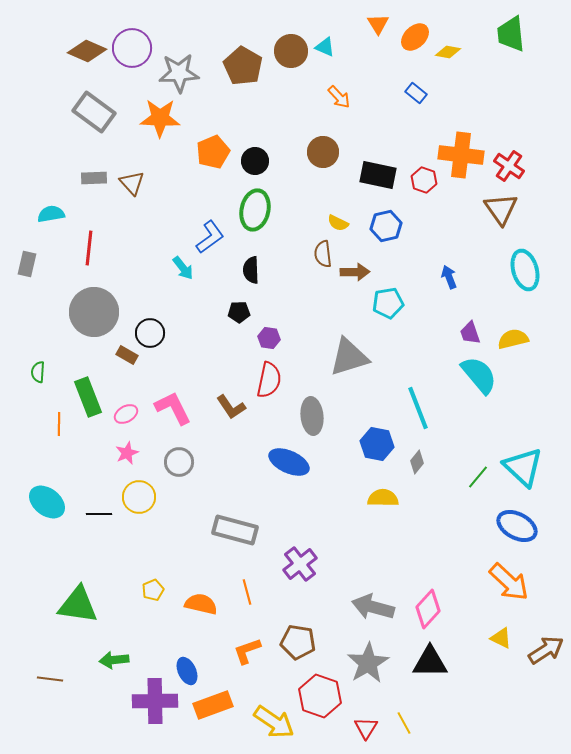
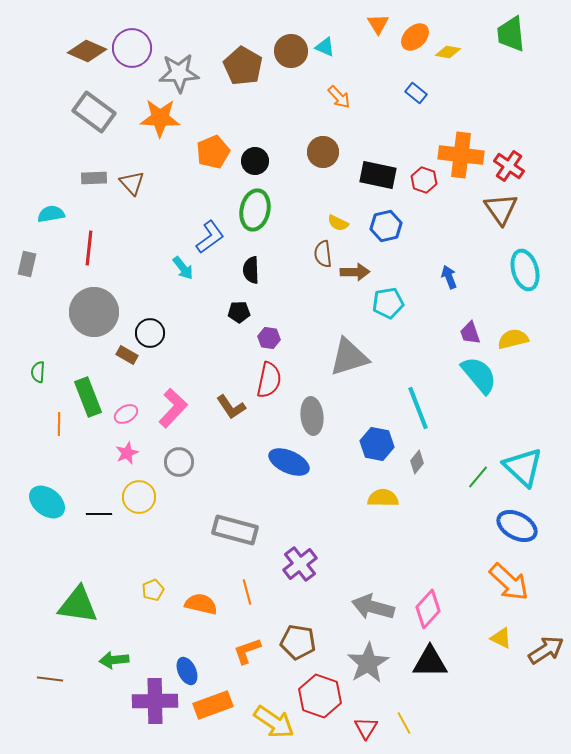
pink L-shape at (173, 408): rotated 69 degrees clockwise
